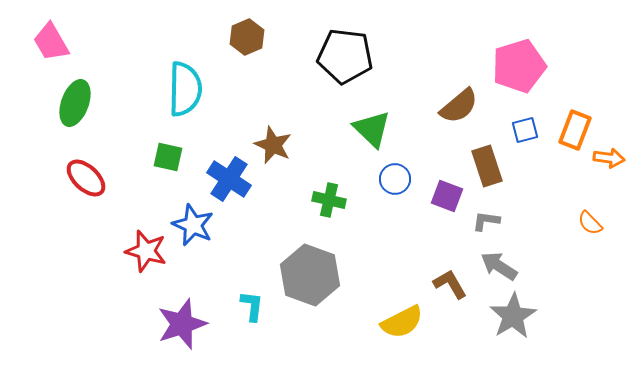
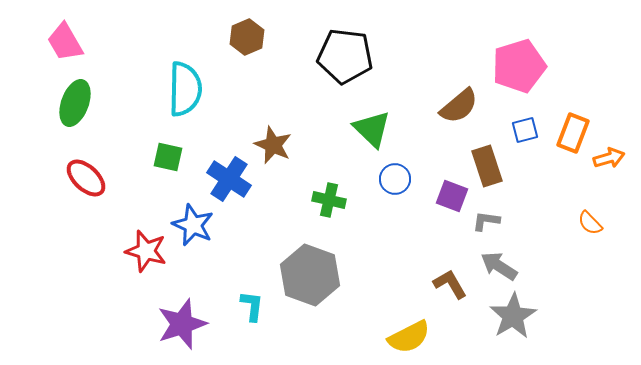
pink trapezoid: moved 14 px right
orange rectangle: moved 2 px left, 3 px down
orange arrow: rotated 24 degrees counterclockwise
purple square: moved 5 px right
yellow semicircle: moved 7 px right, 15 px down
